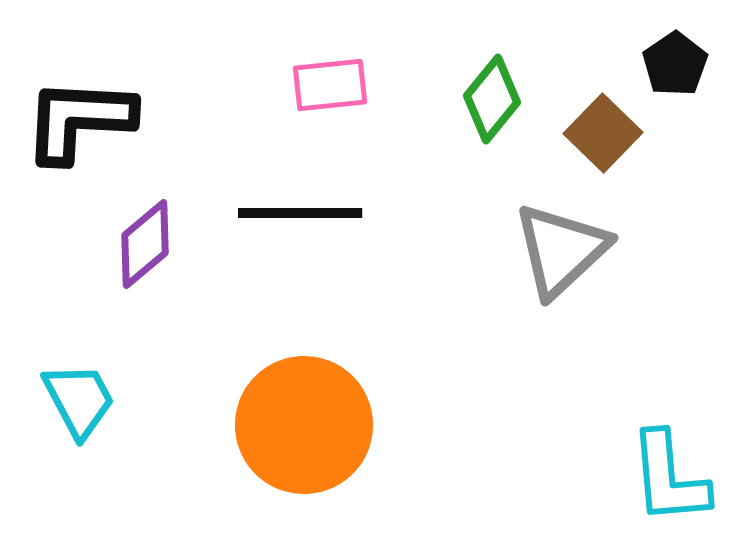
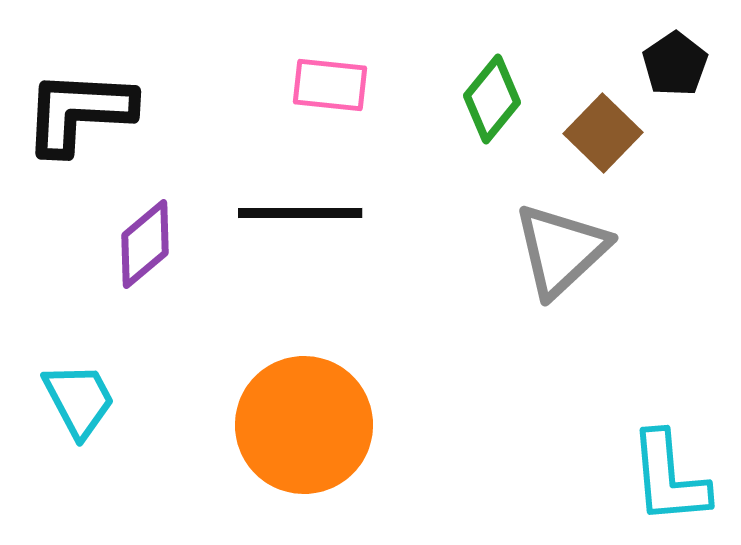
pink rectangle: rotated 12 degrees clockwise
black L-shape: moved 8 px up
